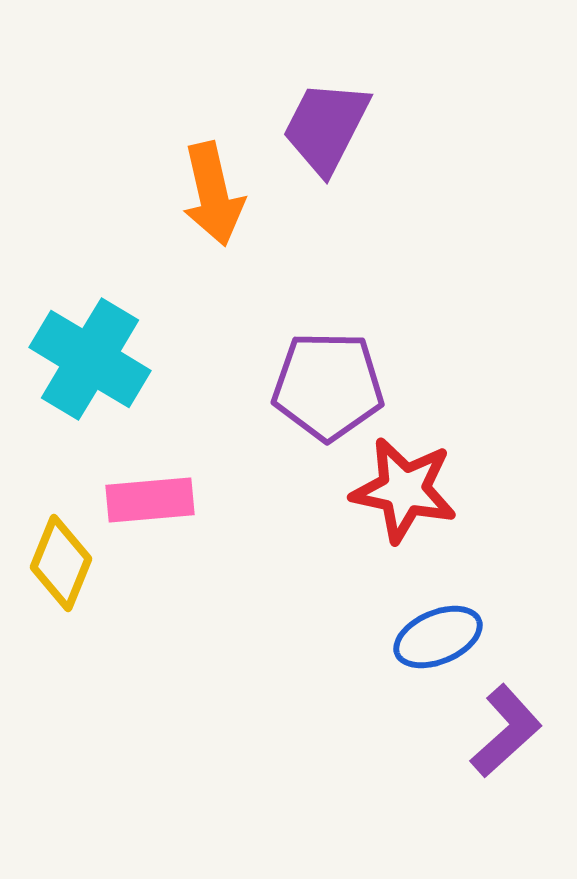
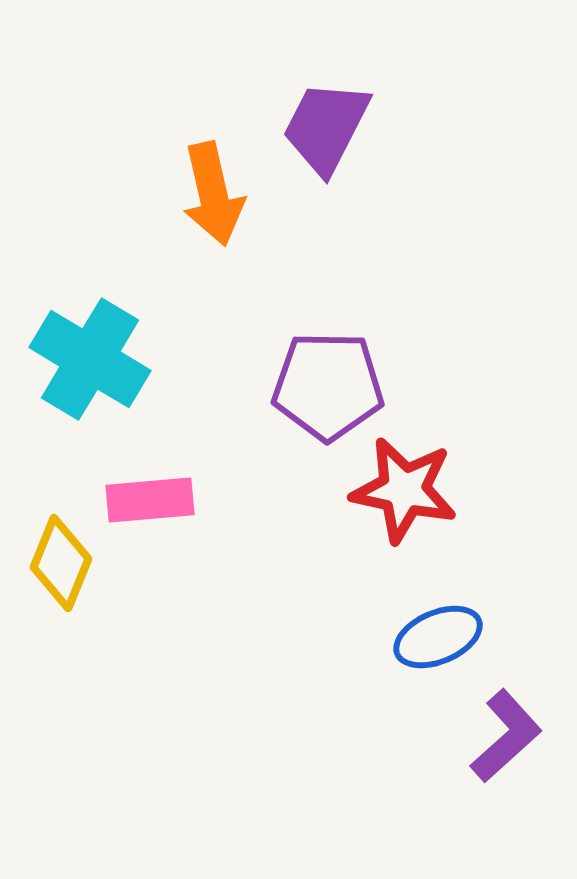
purple L-shape: moved 5 px down
